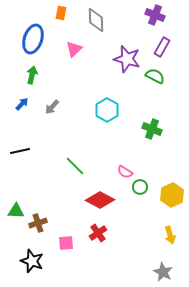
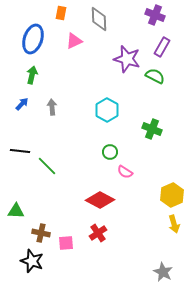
gray diamond: moved 3 px right, 1 px up
pink triangle: moved 8 px up; rotated 18 degrees clockwise
gray arrow: rotated 133 degrees clockwise
black line: rotated 18 degrees clockwise
green line: moved 28 px left
green circle: moved 30 px left, 35 px up
brown cross: moved 3 px right, 10 px down; rotated 30 degrees clockwise
yellow arrow: moved 4 px right, 11 px up
